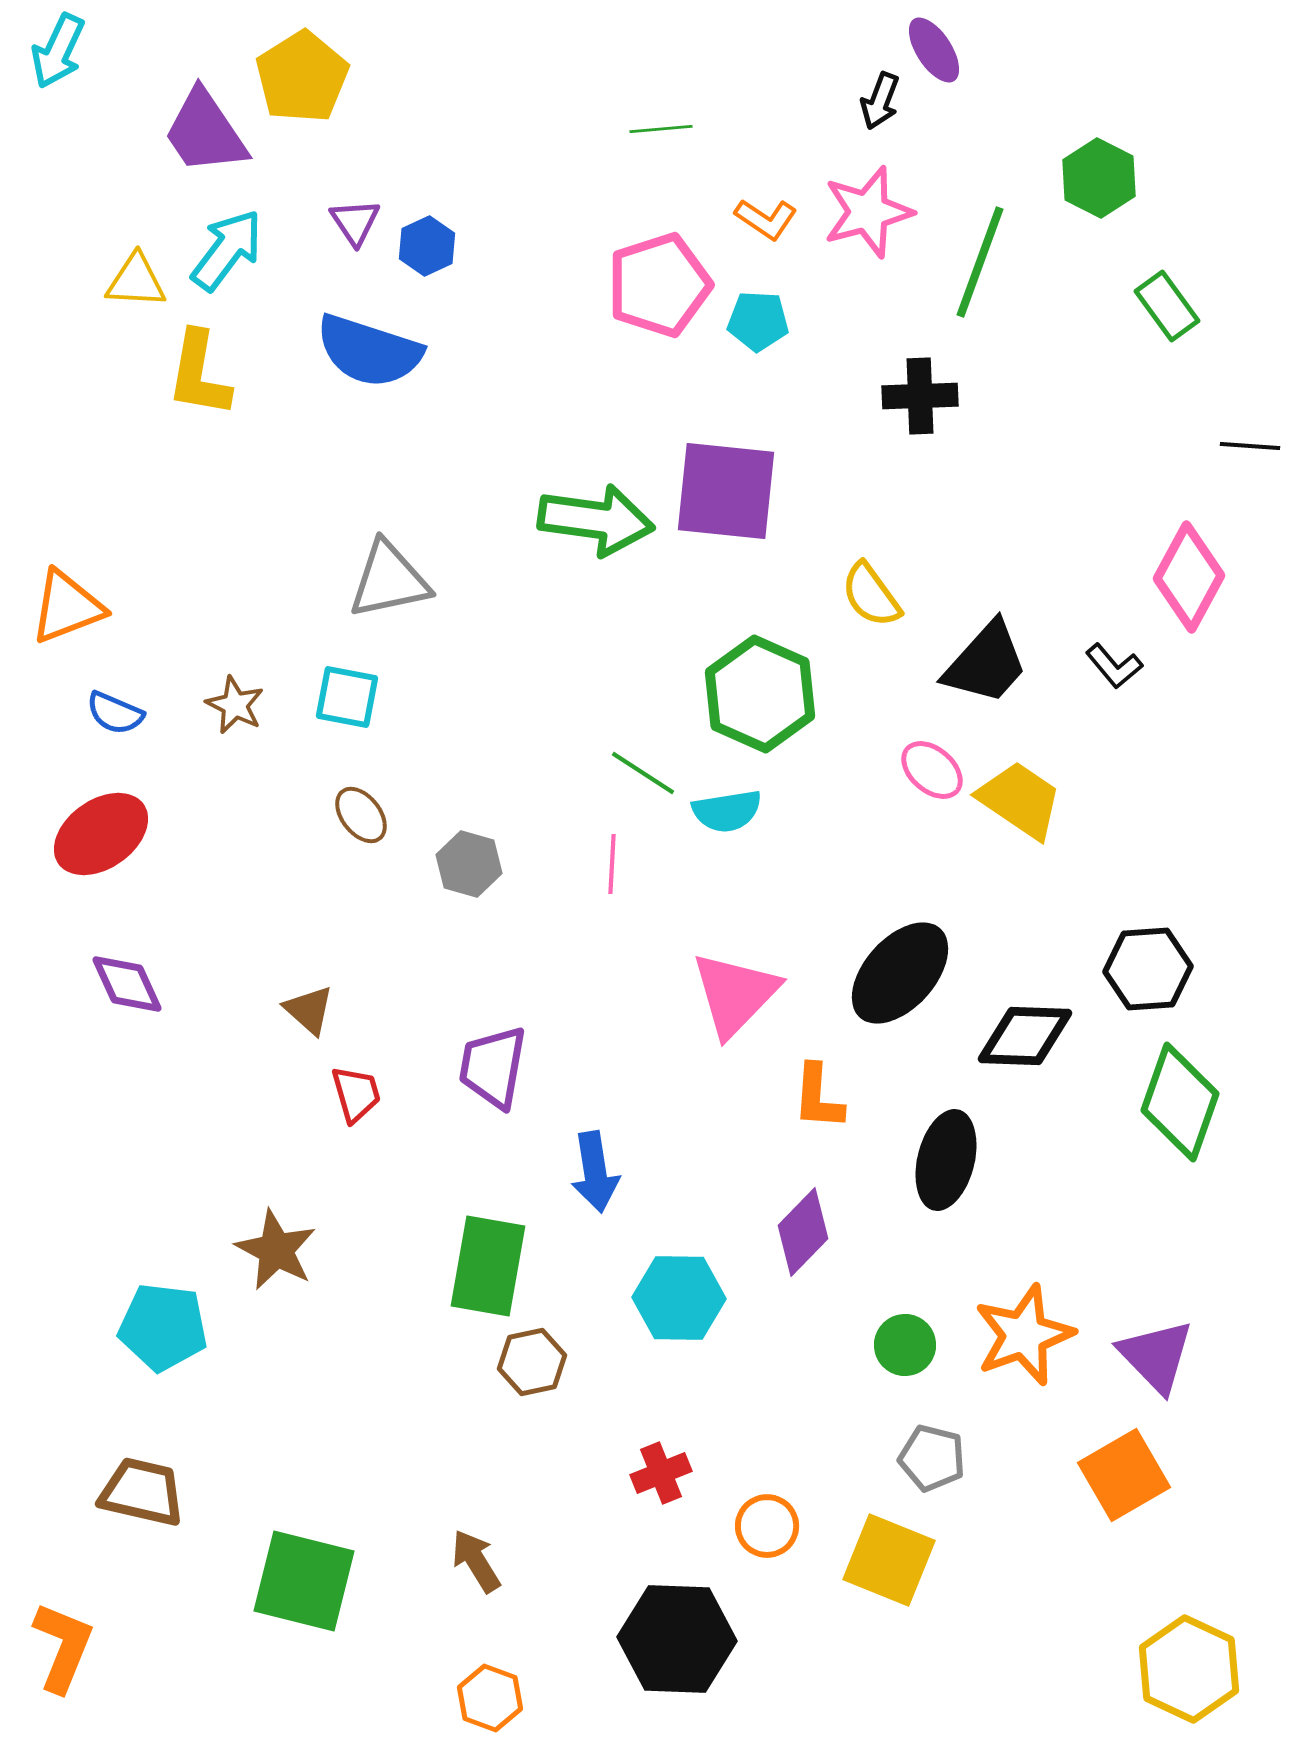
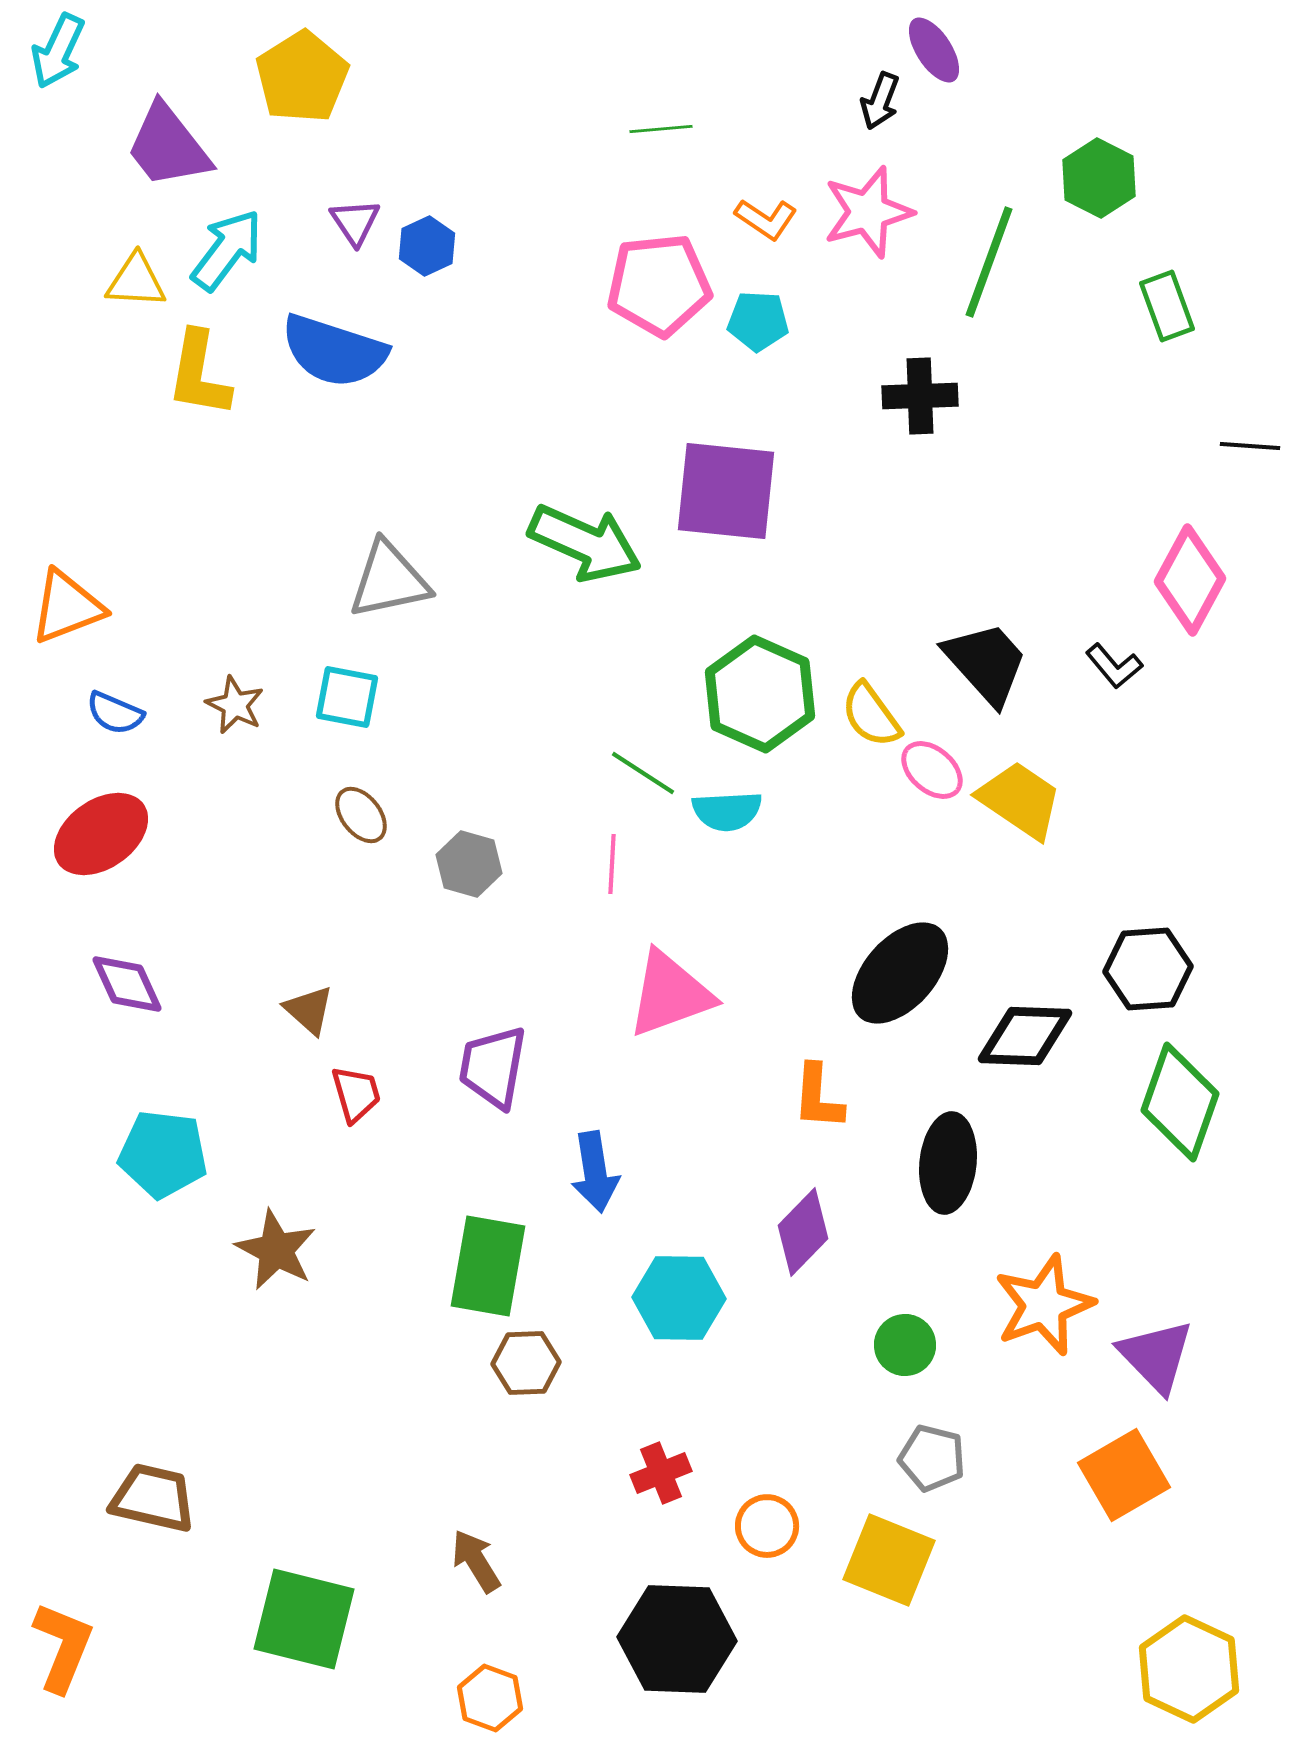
purple trapezoid at (205, 132): moved 37 px left, 14 px down; rotated 4 degrees counterclockwise
green line at (980, 262): moved 9 px right
pink pentagon at (659, 285): rotated 12 degrees clockwise
green rectangle at (1167, 306): rotated 16 degrees clockwise
blue semicircle at (369, 351): moved 35 px left
green arrow at (596, 520): moved 11 px left, 23 px down; rotated 16 degrees clockwise
pink diamond at (1189, 577): moved 1 px right, 3 px down
yellow semicircle at (871, 595): moved 120 px down
black trapezoid at (986, 663): rotated 84 degrees counterclockwise
cyan semicircle at (727, 811): rotated 6 degrees clockwise
pink triangle at (735, 994): moved 65 px left; rotated 26 degrees clockwise
black ellipse at (946, 1160): moved 2 px right, 3 px down; rotated 8 degrees counterclockwise
cyan pentagon at (163, 1327): moved 173 px up
orange star at (1024, 1335): moved 20 px right, 30 px up
brown hexagon at (532, 1362): moved 6 px left, 1 px down; rotated 10 degrees clockwise
brown trapezoid at (142, 1492): moved 11 px right, 6 px down
green square at (304, 1581): moved 38 px down
